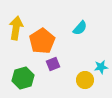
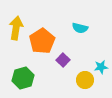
cyan semicircle: rotated 63 degrees clockwise
purple square: moved 10 px right, 4 px up; rotated 24 degrees counterclockwise
